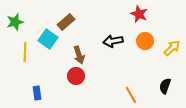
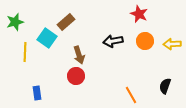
cyan square: moved 1 px left, 1 px up
yellow arrow: moved 4 px up; rotated 138 degrees counterclockwise
